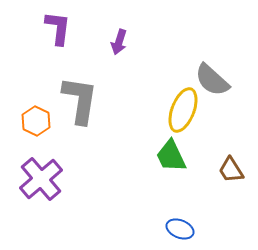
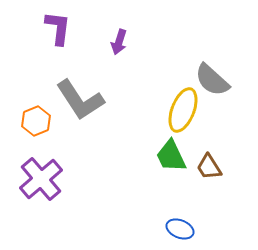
gray L-shape: rotated 138 degrees clockwise
orange hexagon: rotated 12 degrees clockwise
brown trapezoid: moved 22 px left, 3 px up
